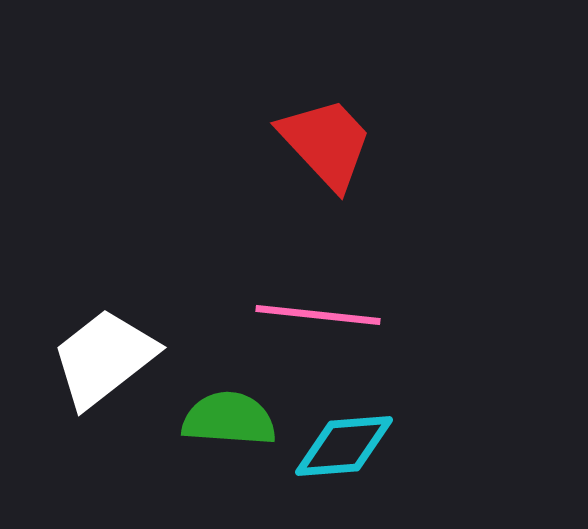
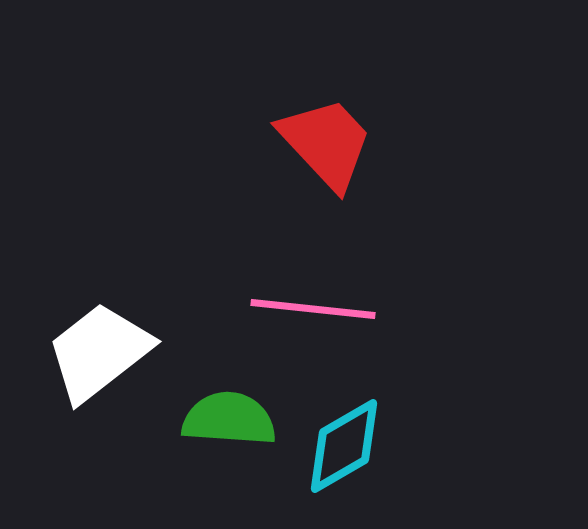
pink line: moved 5 px left, 6 px up
white trapezoid: moved 5 px left, 6 px up
cyan diamond: rotated 26 degrees counterclockwise
